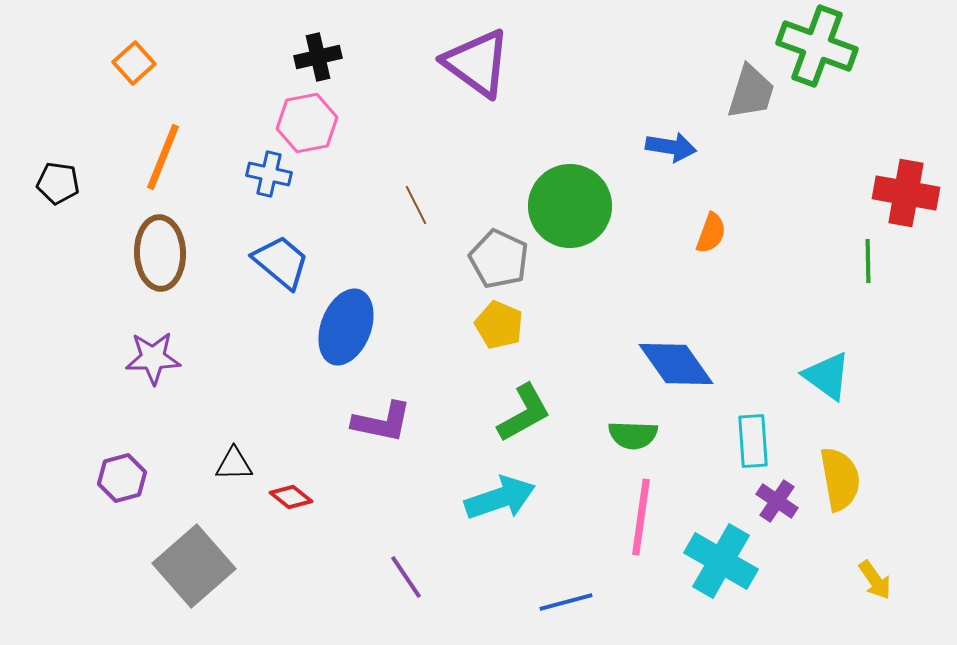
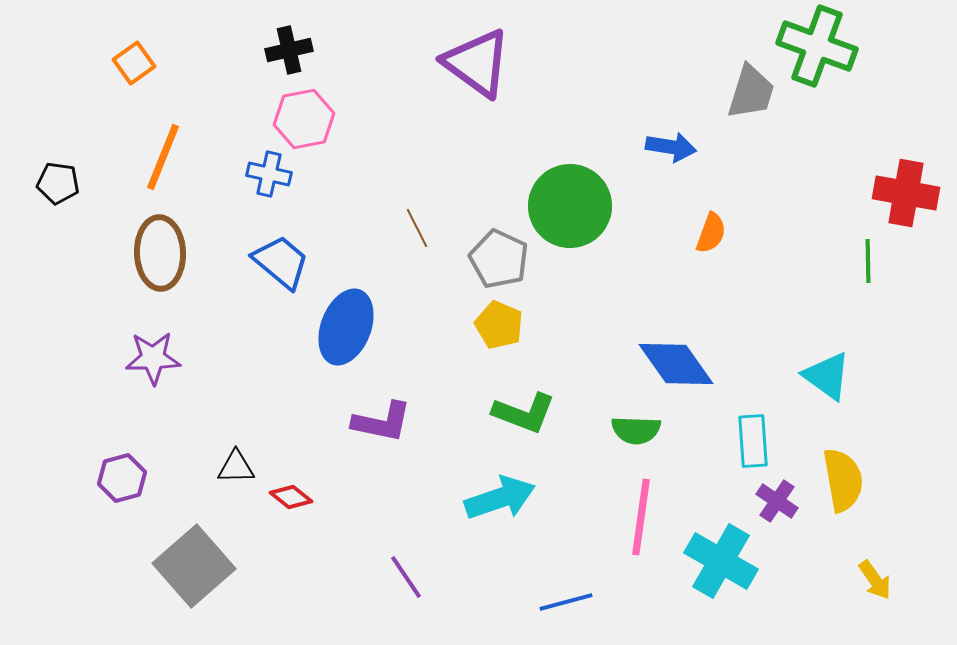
black cross: moved 29 px left, 7 px up
orange square: rotated 6 degrees clockwise
pink hexagon: moved 3 px left, 4 px up
brown line: moved 1 px right, 23 px down
green L-shape: rotated 50 degrees clockwise
green semicircle: moved 3 px right, 5 px up
black triangle: moved 2 px right, 3 px down
yellow semicircle: moved 3 px right, 1 px down
